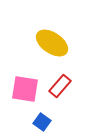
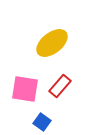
yellow ellipse: rotated 72 degrees counterclockwise
